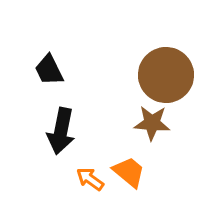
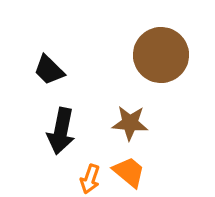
black trapezoid: rotated 20 degrees counterclockwise
brown circle: moved 5 px left, 20 px up
brown star: moved 22 px left
orange arrow: rotated 108 degrees counterclockwise
